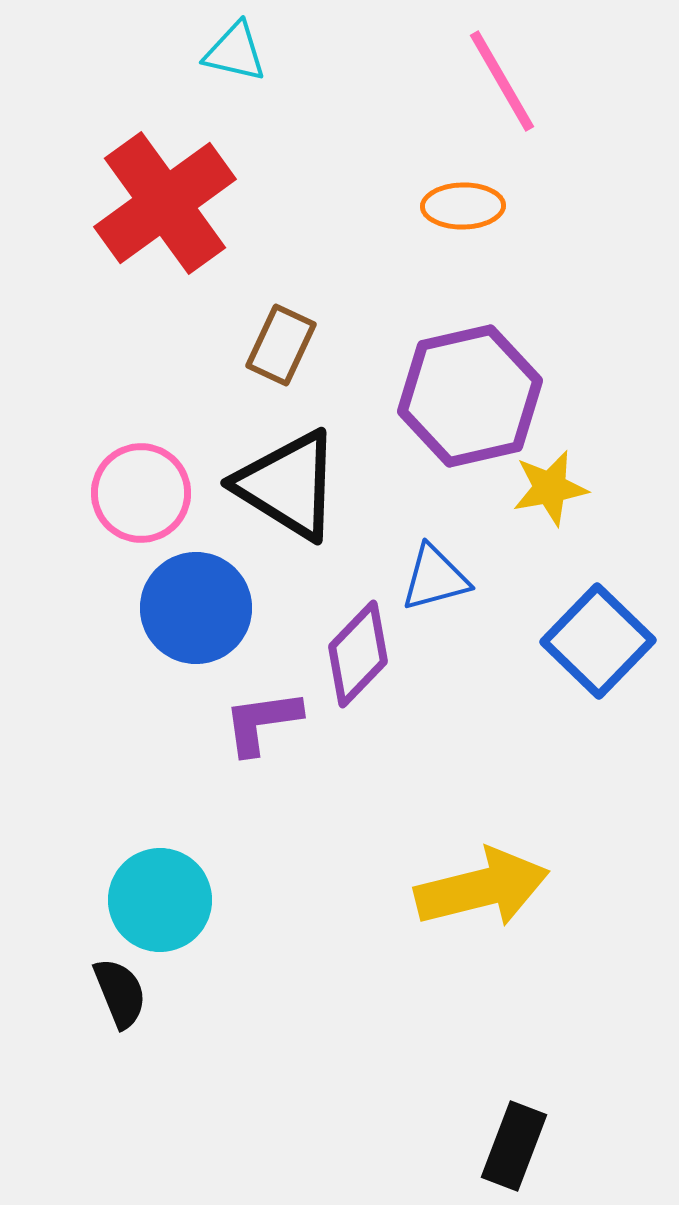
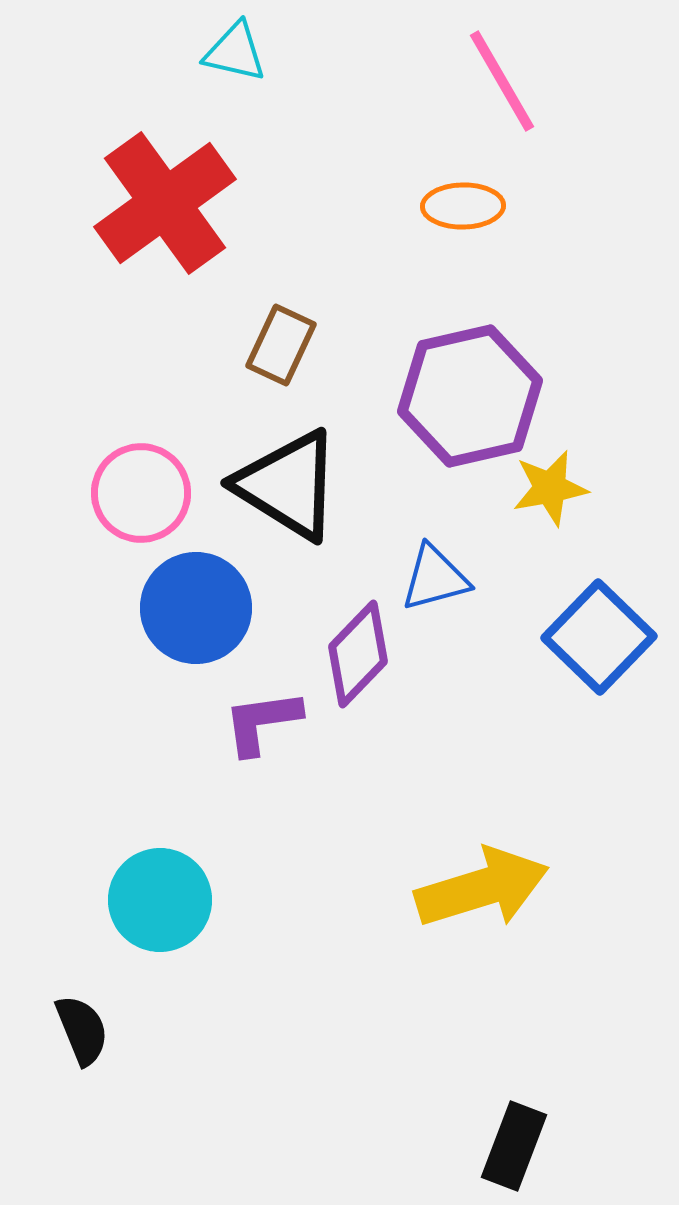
blue square: moved 1 px right, 4 px up
yellow arrow: rotated 3 degrees counterclockwise
black semicircle: moved 38 px left, 37 px down
